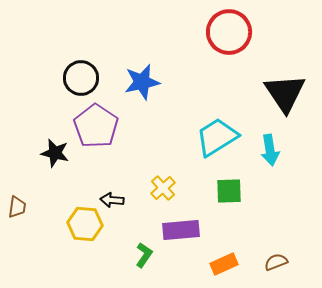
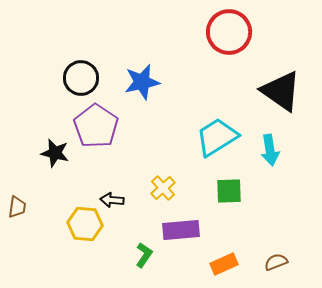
black triangle: moved 4 px left, 2 px up; rotated 21 degrees counterclockwise
